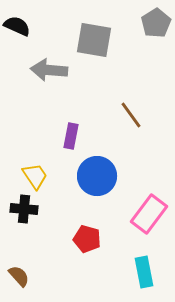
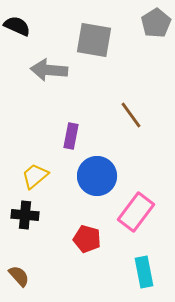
yellow trapezoid: rotated 96 degrees counterclockwise
black cross: moved 1 px right, 6 px down
pink rectangle: moved 13 px left, 2 px up
